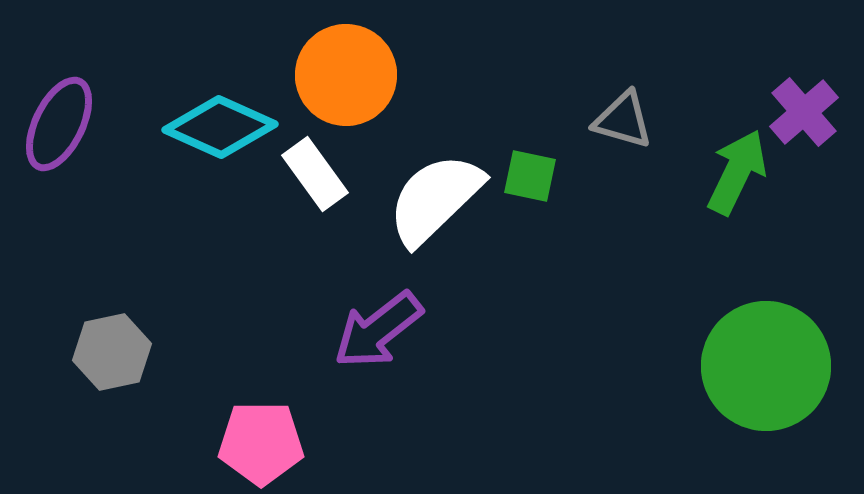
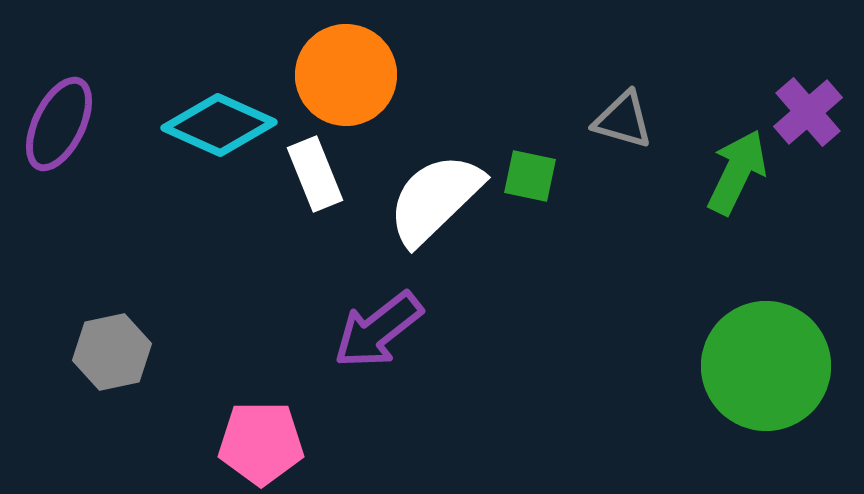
purple cross: moved 4 px right
cyan diamond: moved 1 px left, 2 px up
white rectangle: rotated 14 degrees clockwise
